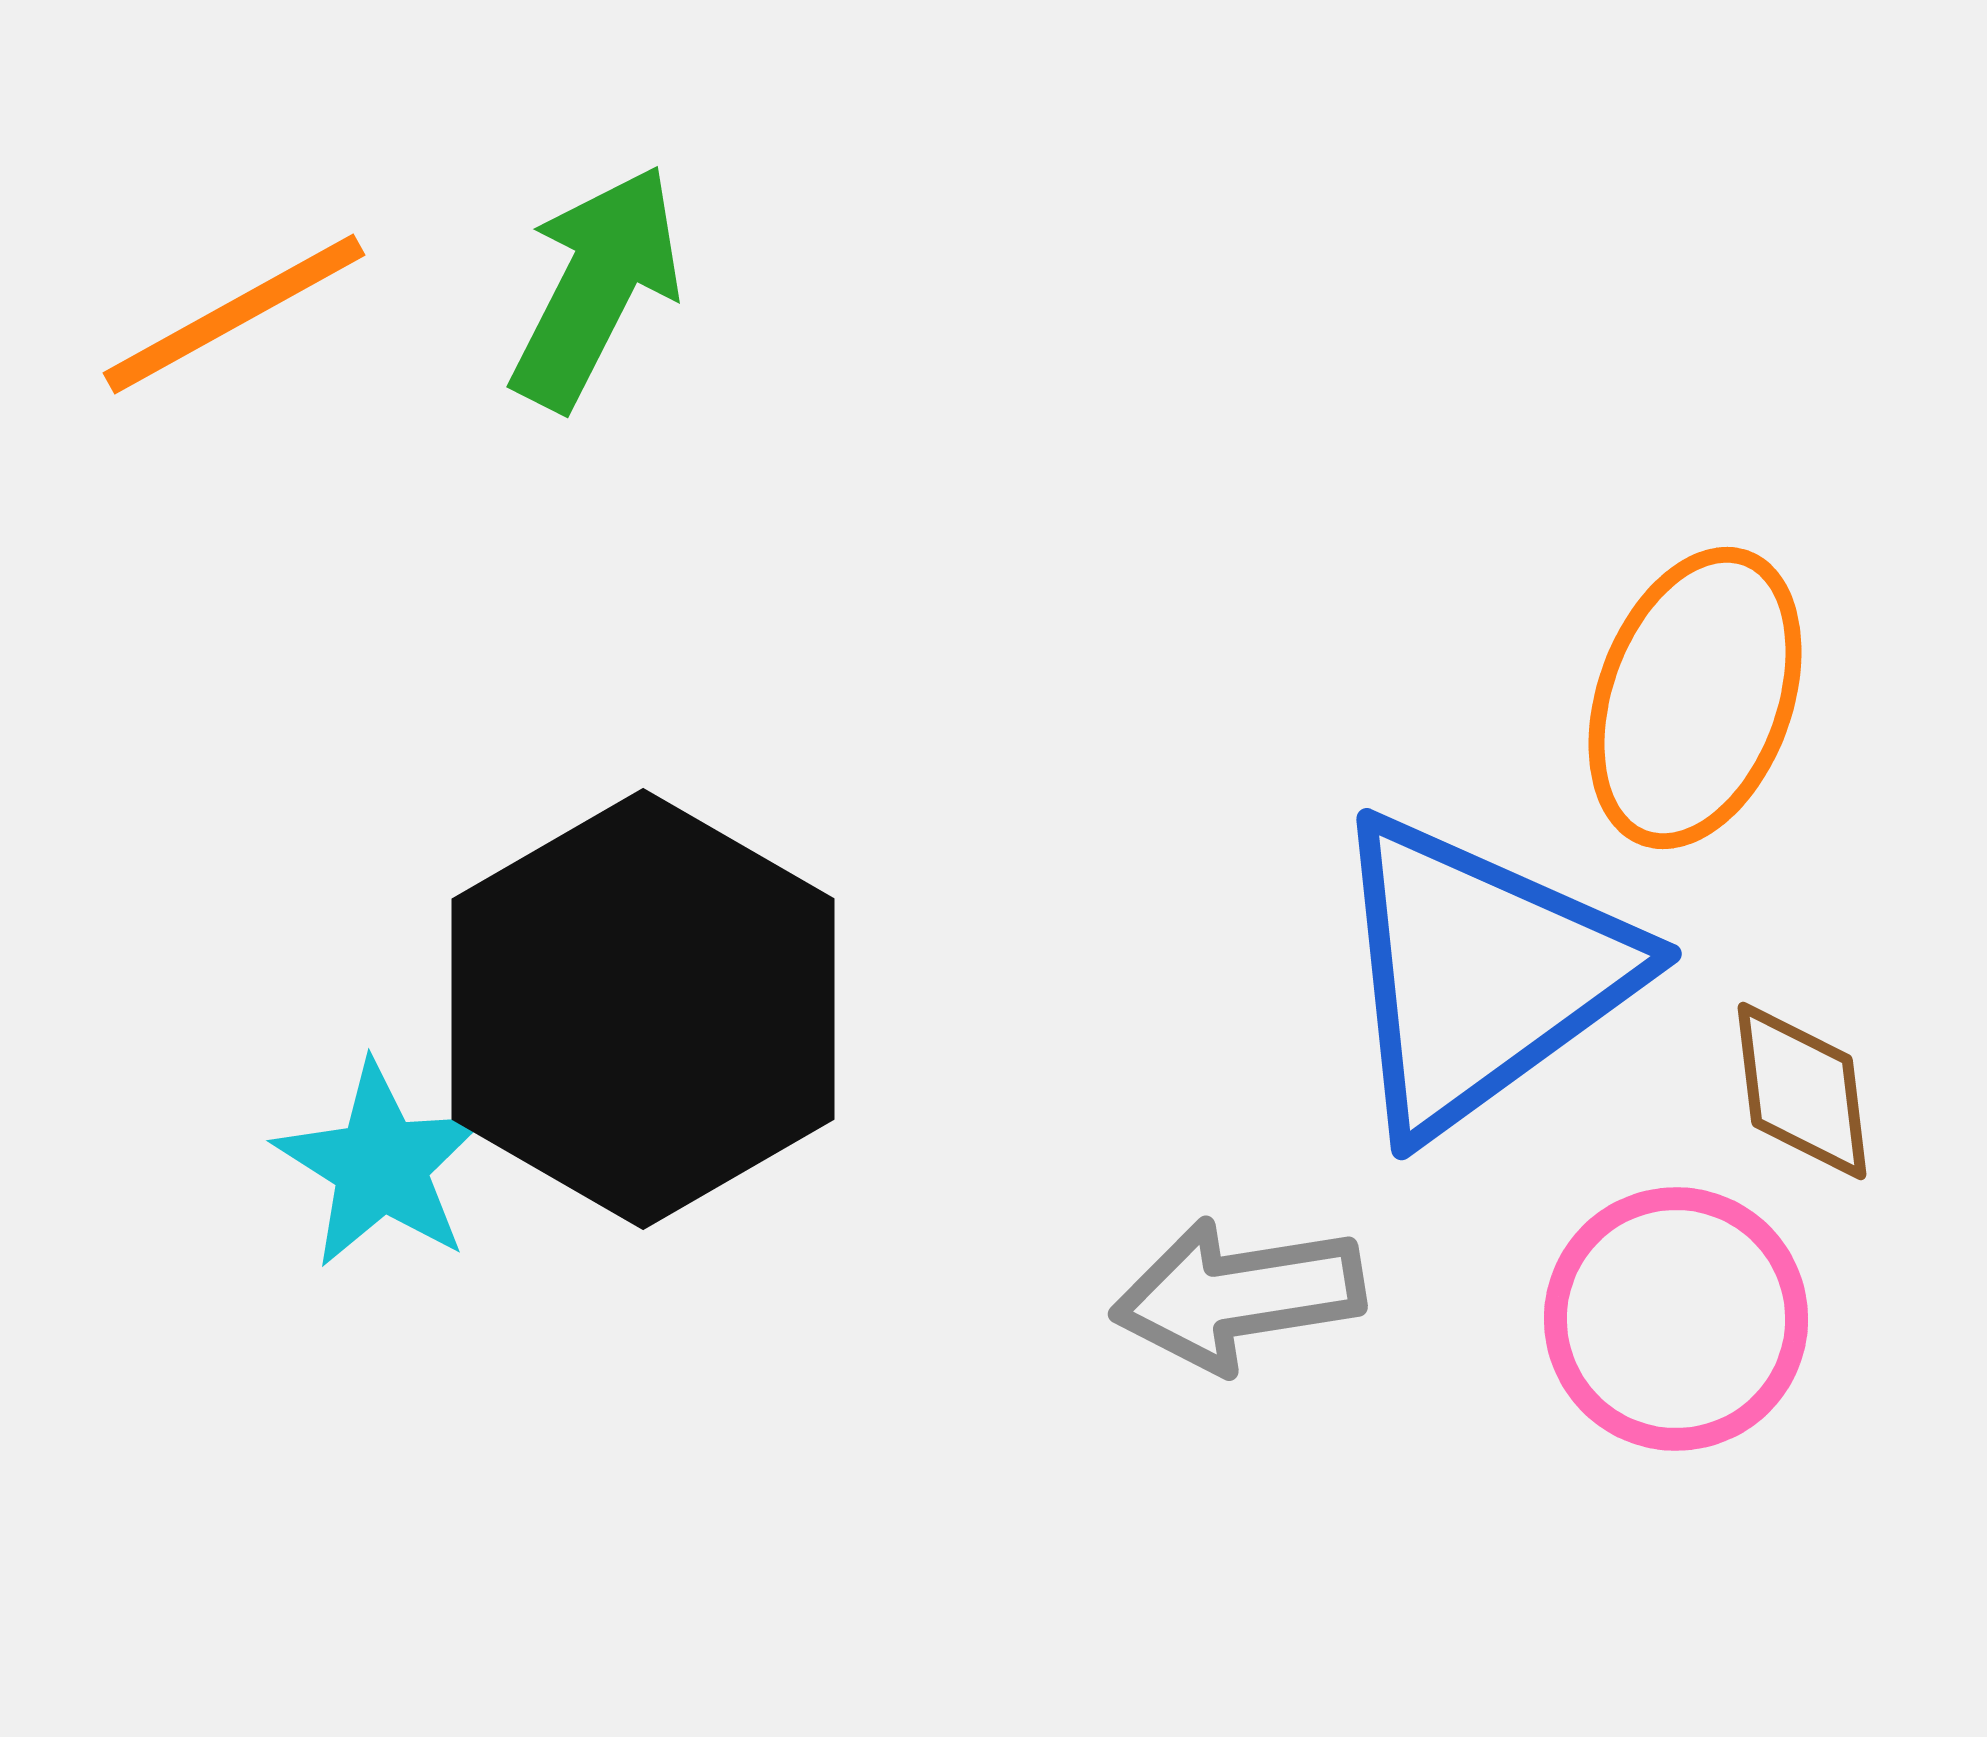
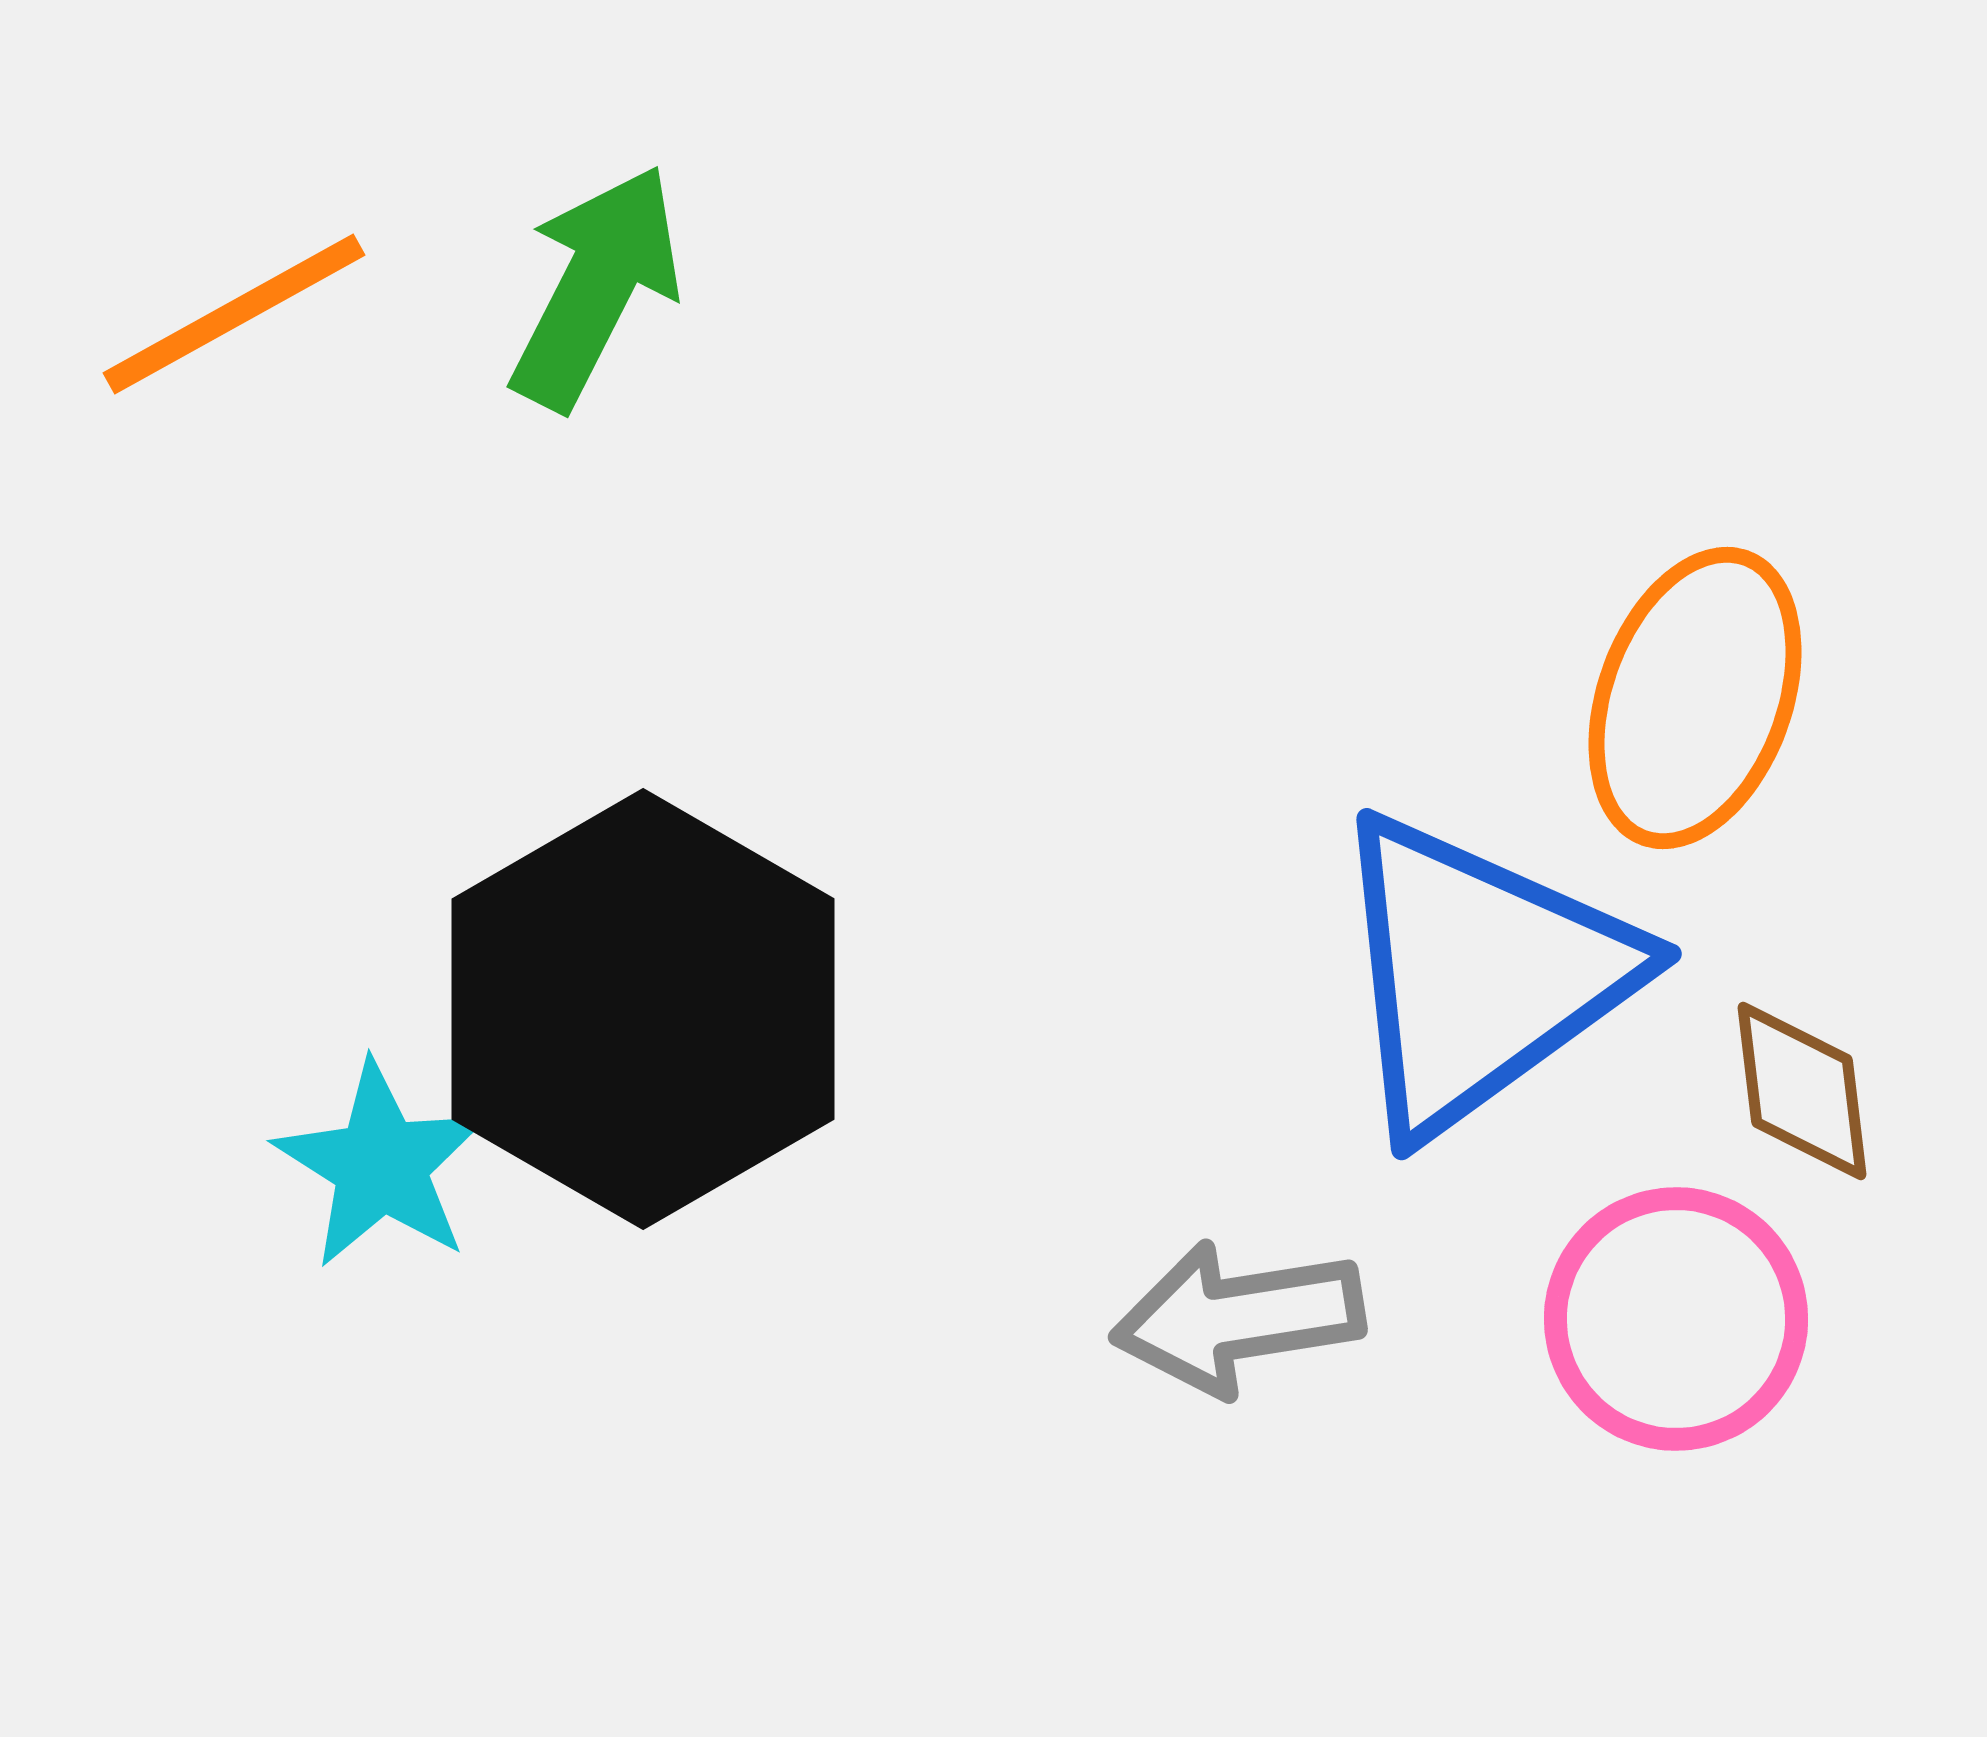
gray arrow: moved 23 px down
